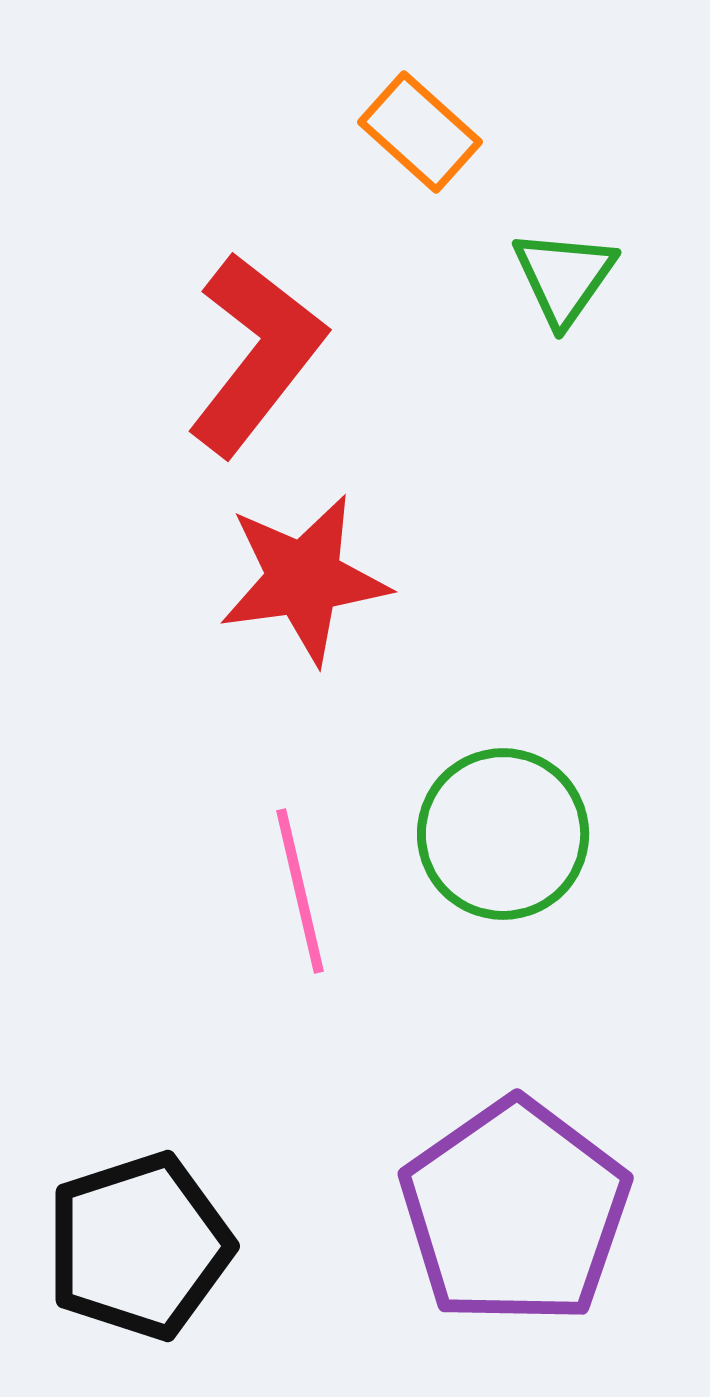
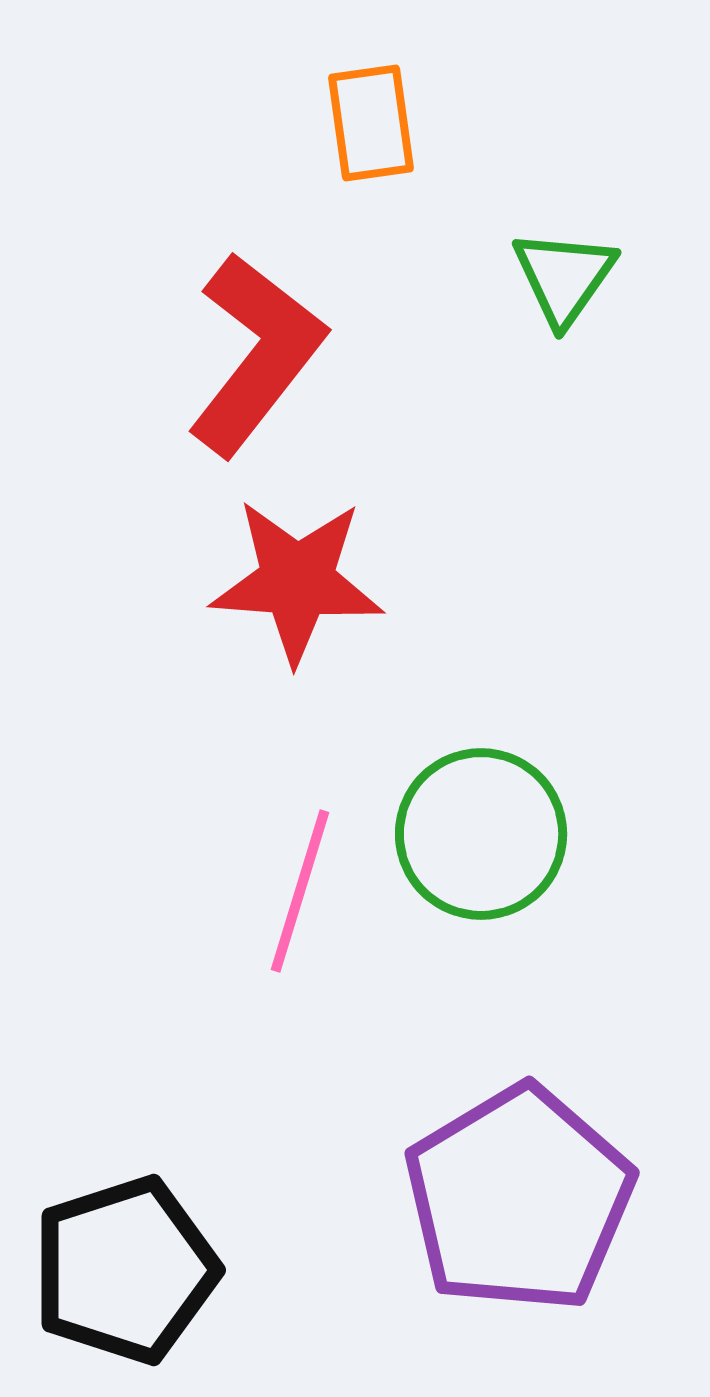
orange rectangle: moved 49 px left, 9 px up; rotated 40 degrees clockwise
red star: moved 7 px left, 2 px down; rotated 12 degrees clockwise
green circle: moved 22 px left
pink line: rotated 30 degrees clockwise
purple pentagon: moved 4 px right, 13 px up; rotated 4 degrees clockwise
black pentagon: moved 14 px left, 24 px down
